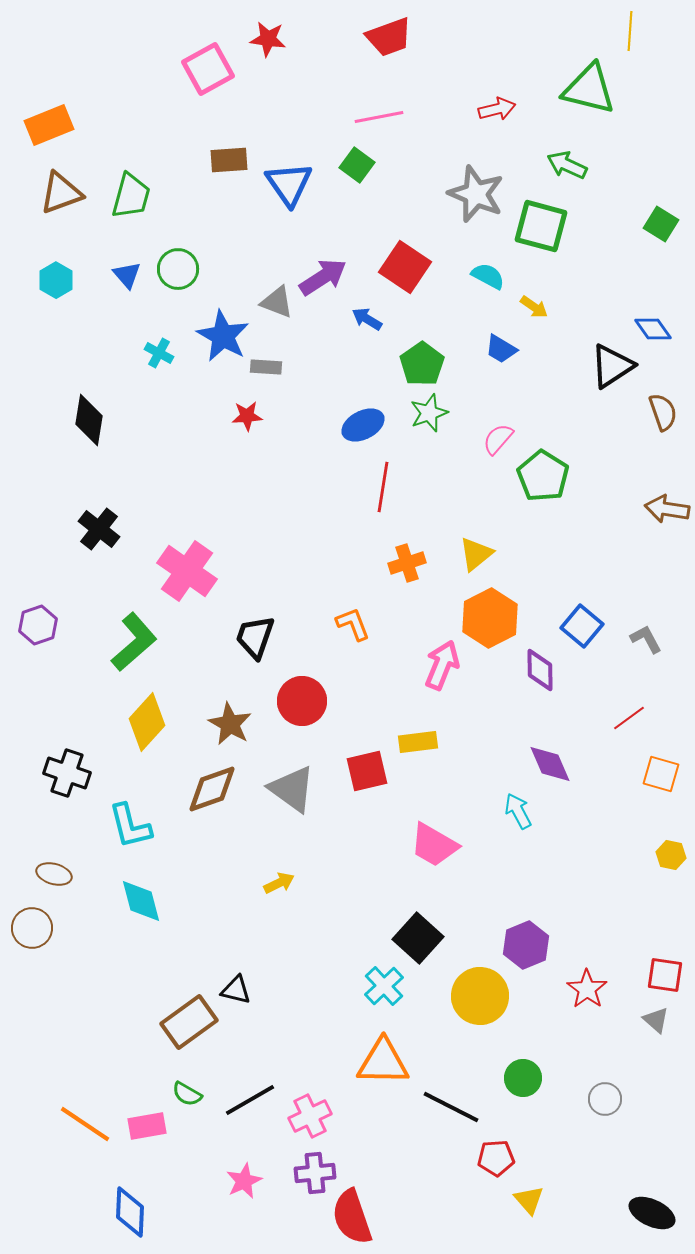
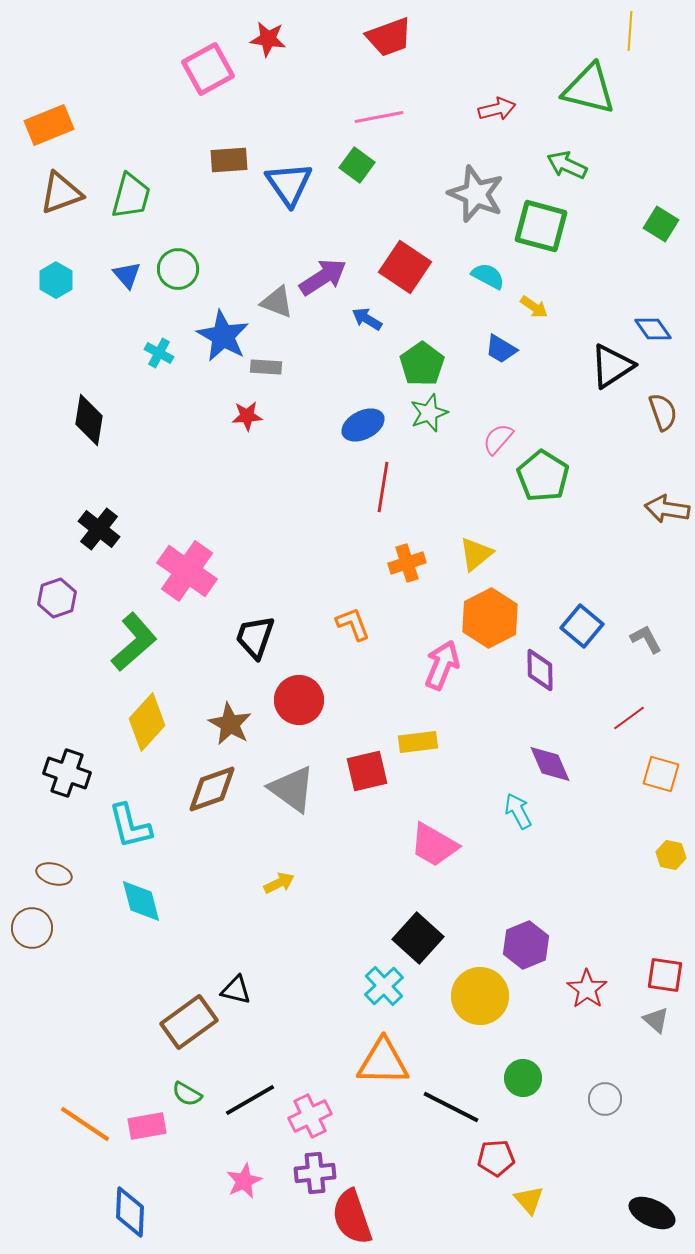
purple hexagon at (38, 625): moved 19 px right, 27 px up
red circle at (302, 701): moved 3 px left, 1 px up
